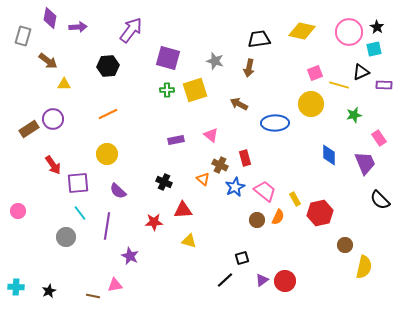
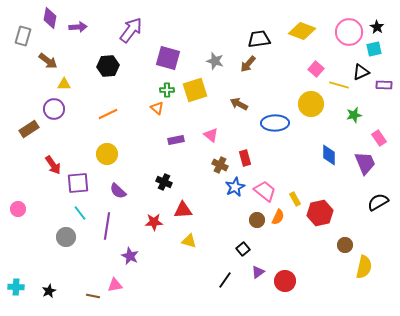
yellow diamond at (302, 31): rotated 8 degrees clockwise
brown arrow at (249, 68): moved 1 px left, 4 px up; rotated 30 degrees clockwise
pink square at (315, 73): moved 1 px right, 4 px up; rotated 28 degrees counterclockwise
purple circle at (53, 119): moved 1 px right, 10 px up
orange triangle at (203, 179): moved 46 px left, 71 px up
black semicircle at (380, 200): moved 2 px left, 2 px down; rotated 105 degrees clockwise
pink circle at (18, 211): moved 2 px up
black square at (242, 258): moved 1 px right, 9 px up; rotated 24 degrees counterclockwise
black line at (225, 280): rotated 12 degrees counterclockwise
purple triangle at (262, 280): moved 4 px left, 8 px up
